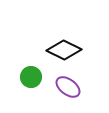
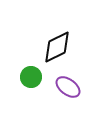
black diamond: moved 7 px left, 3 px up; rotated 52 degrees counterclockwise
